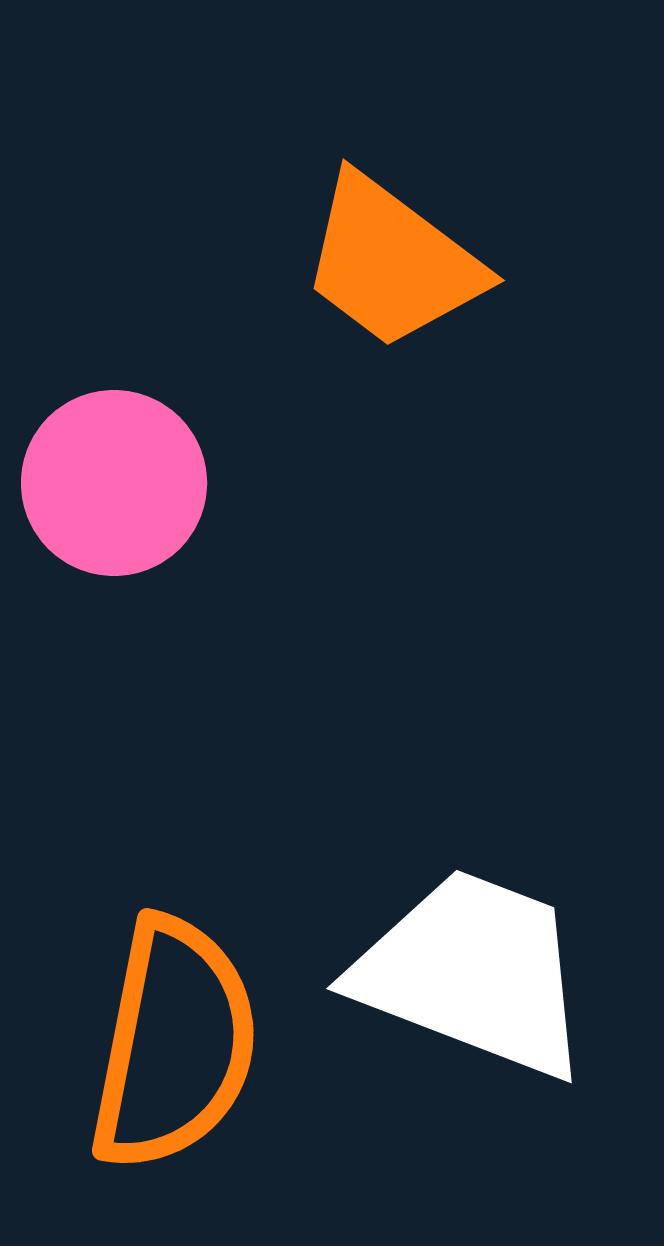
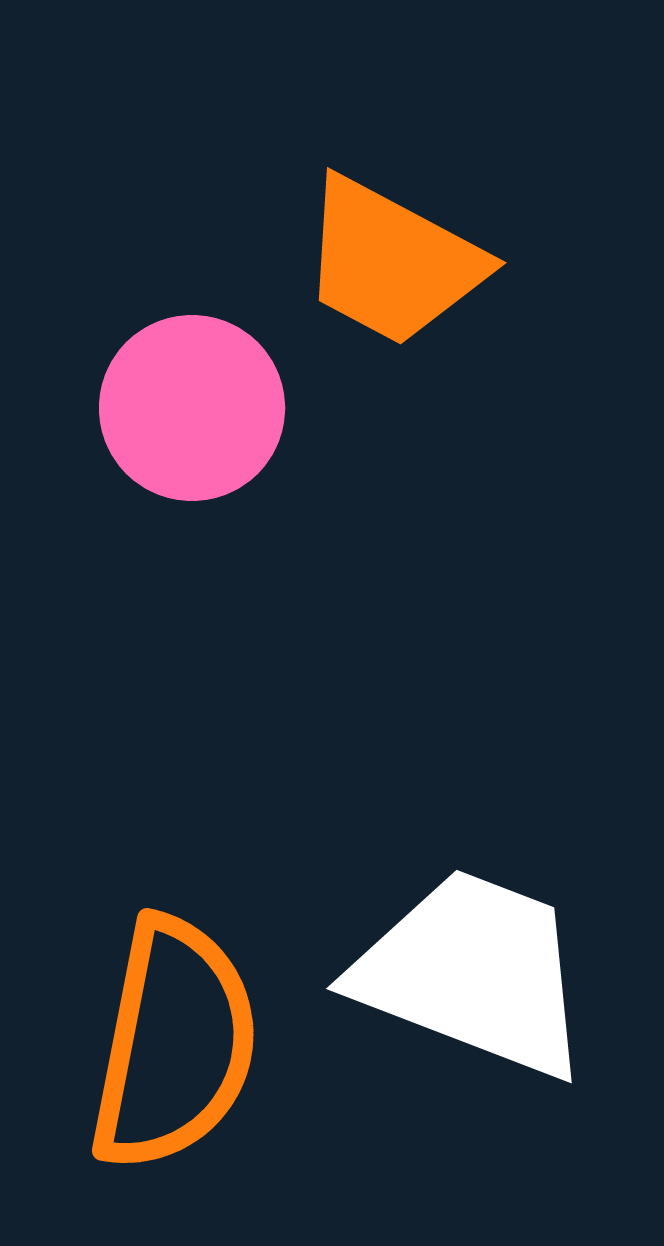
orange trapezoid: rotated 9 degrees counterclockwise
pink circle: moved 78 px right, 75 px up
